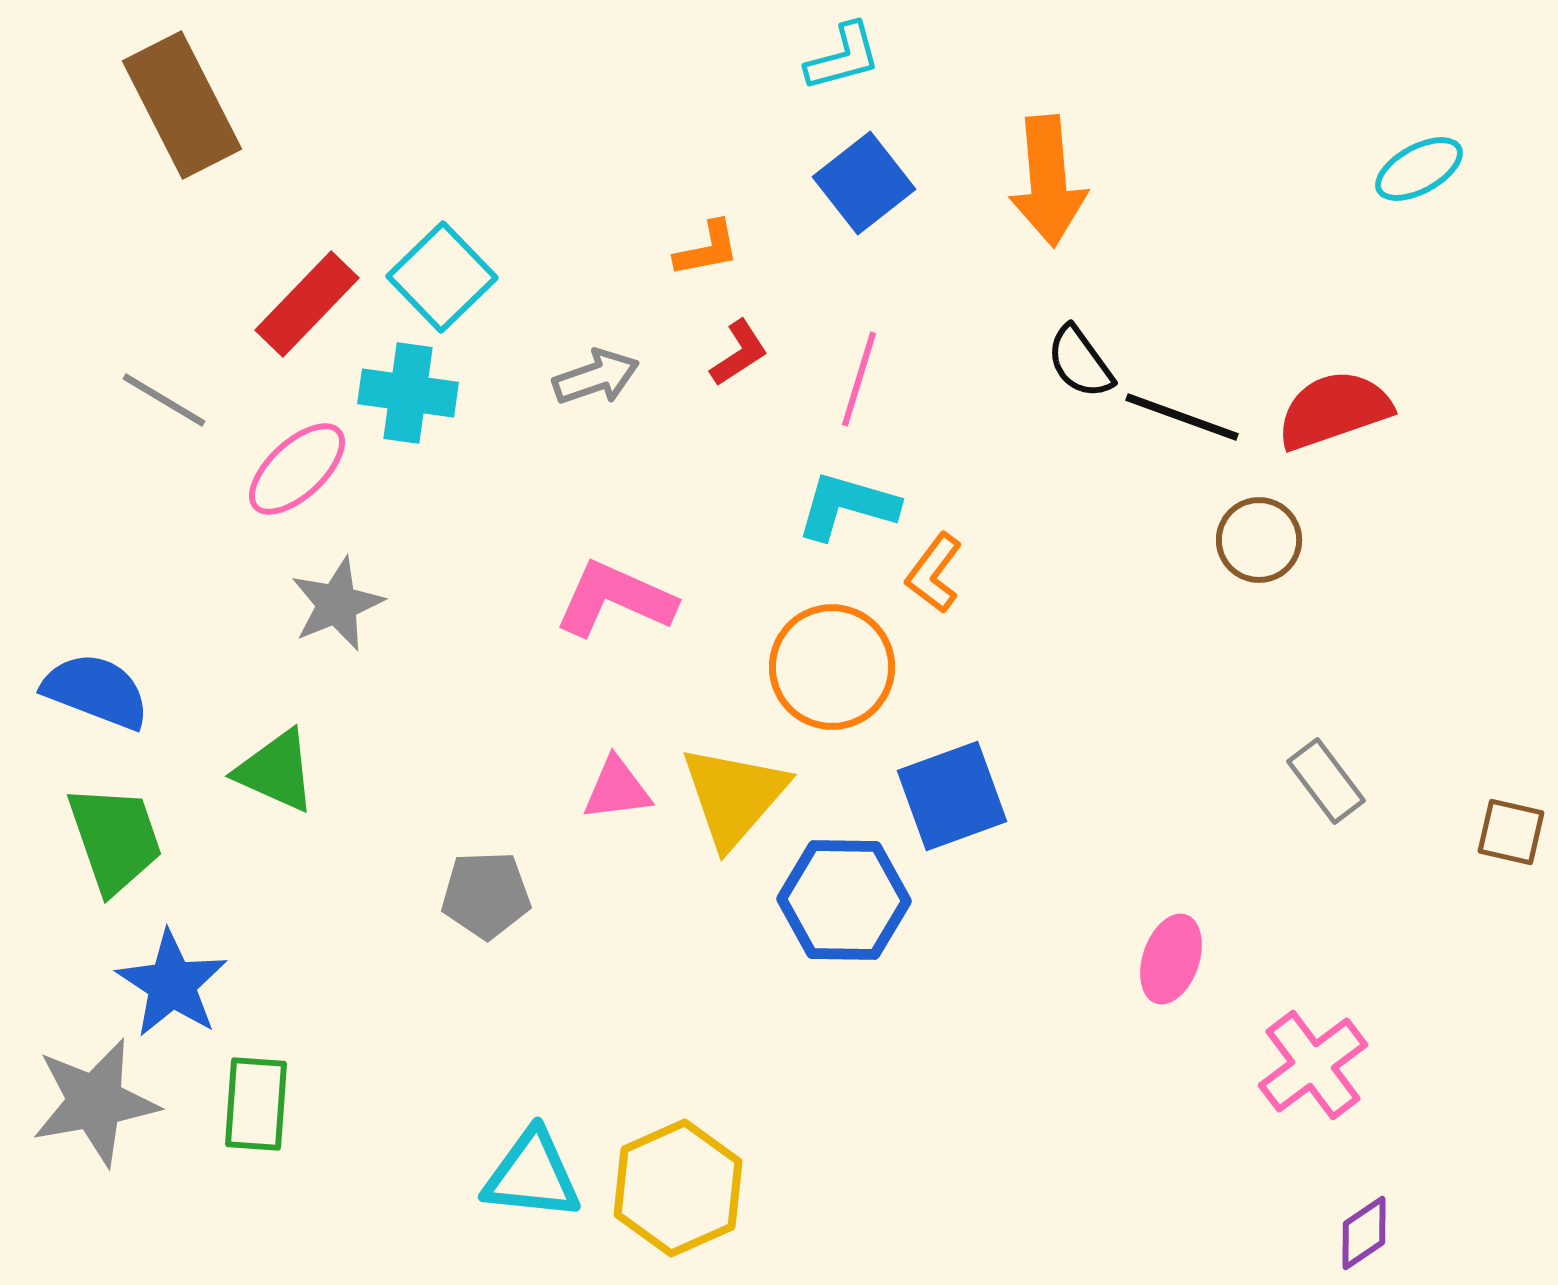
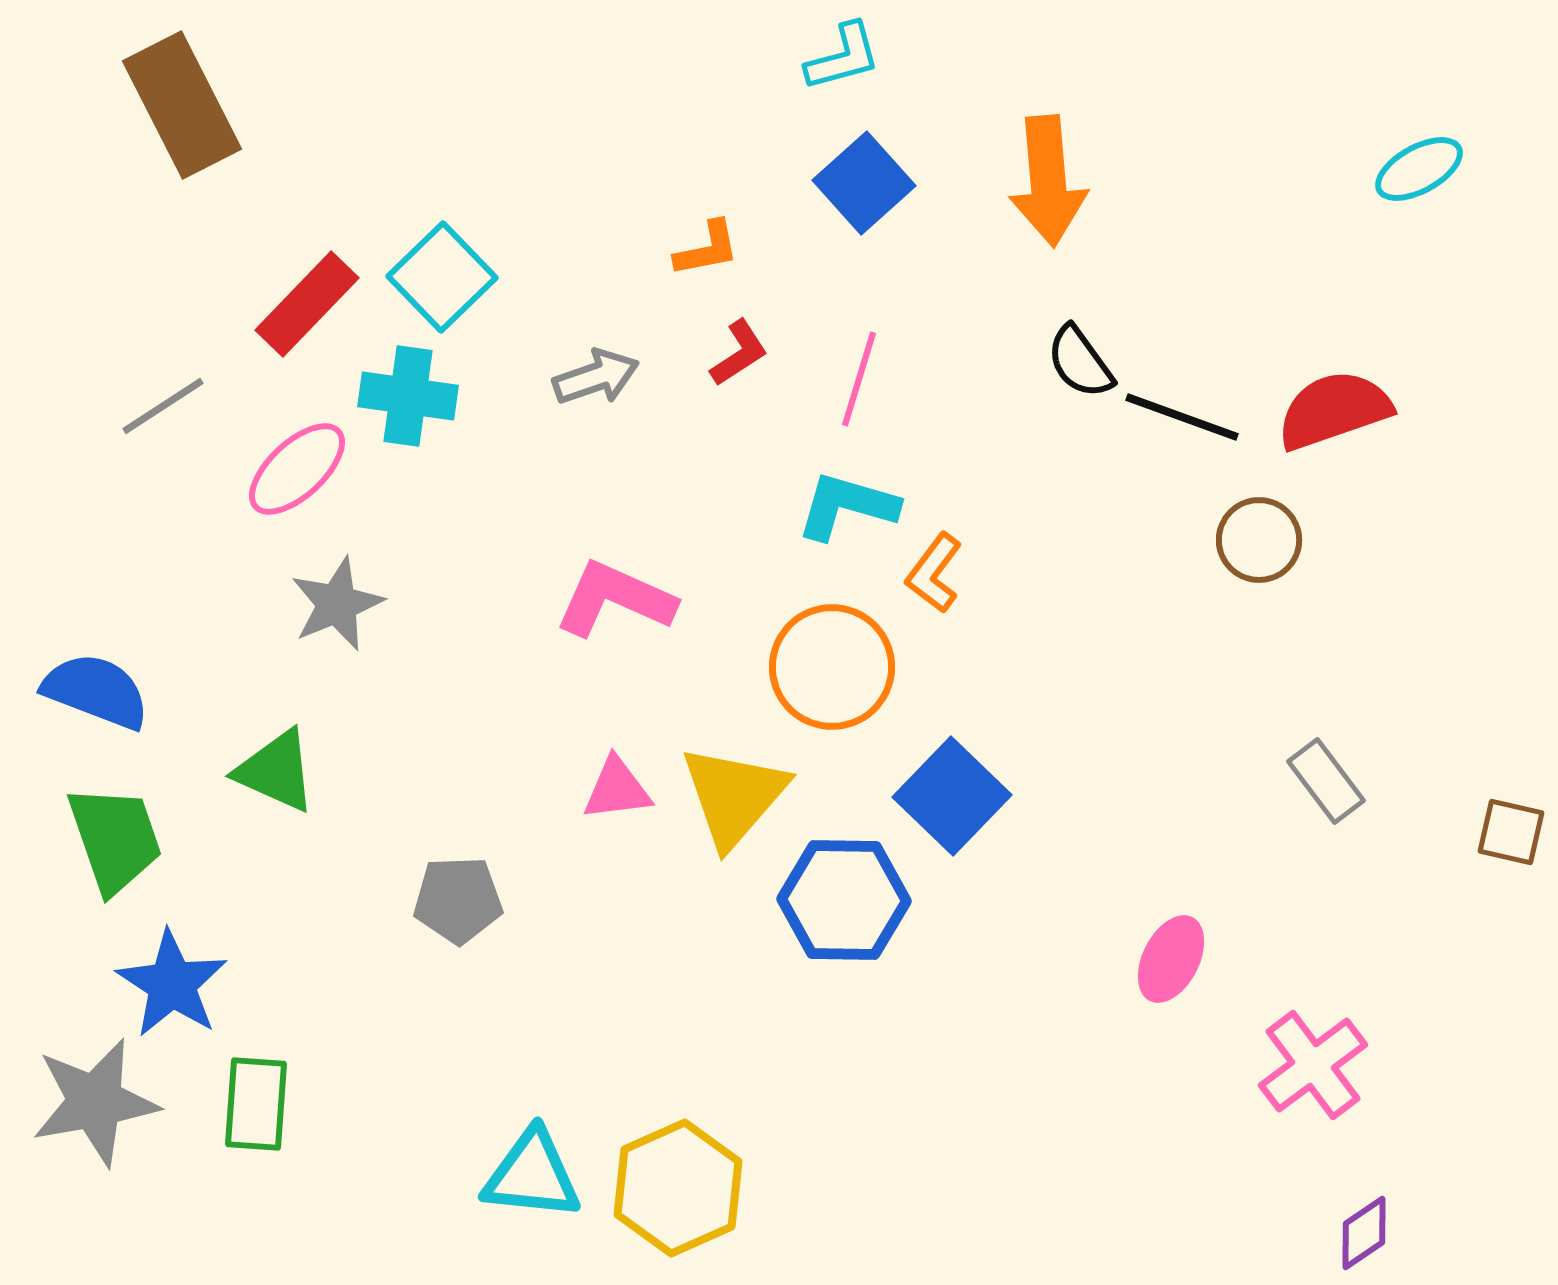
blue square at (864, 183): rotated 4 degrees counterclockwise
cyan cross at (408, 393): moved 3 px down
gray line at (164, 400): moved 1 px left, 6 px down; rotated 64 degrees counterclockwise
blue square at (952, 796): rotated 26 degrees counterclockwise
gray pentagon at (486, 895): moved 28 px left, 5 px down
pink ellipse at (1171, 959): rotated 8 degrees clockwise
